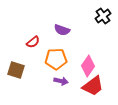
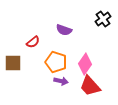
black cross: moved 3 px down
purple semicircle: moved 2 px right
orange pentagon: moved 3 px down; rotated 20 degrees clockwise
pink diamond: moved 3 px left, 2 px up
brown square: moved 3 px left, 7 px up; rotated 18 degrees counterclockwise
red trapezoid: moved 3 px left; rotated 85 degrees clockwise
